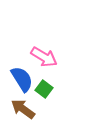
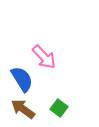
pink arrow: rotated 16 degrees clockwise
green square: moved 15 px right, 19 px down
